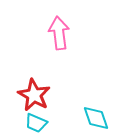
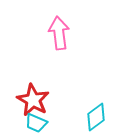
red star: moved 1 px left, 5 px down
cyan diamond: moved 1 px up; rotated 72 degrees clockwise
